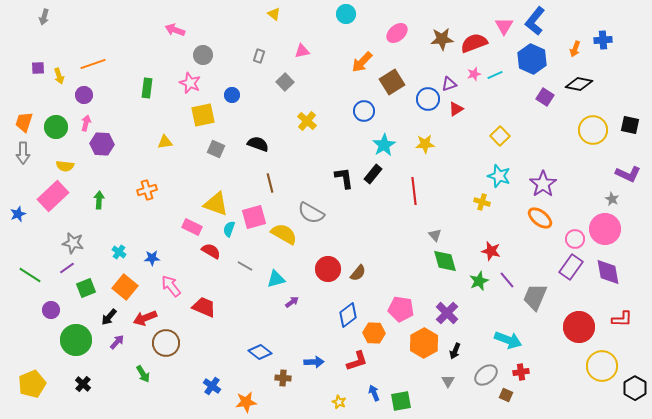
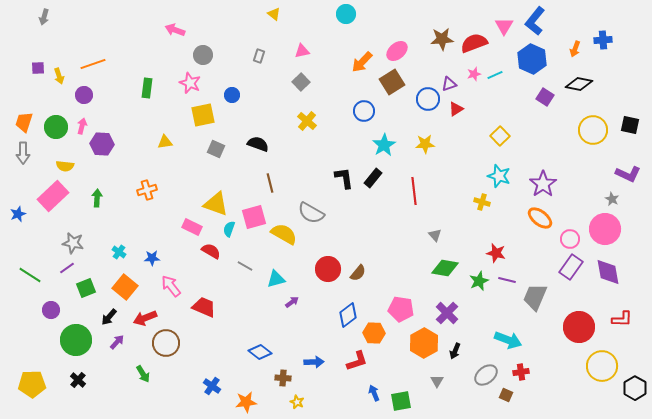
pink ellipse at (397, 33): moved 18 px down
gray square at (285, 82): moved 16 px right
pink arrow at (86, 123): moved 4 px left, 3 px down
black rectangle at (373, 174): moved 4 px down
green arrow at (99, 200): moved 2 px left, 2 px up
pink circle at (575, 239): moved 5 px left
red star at (491, 251): moved 5 px right, 2 px down
green diamond at (445, 261): moved 7 px down; rotated 64 degrees counterclockwise
purple line at (507, 280): rotated 36 degrees counterclockwise
gray triangle at (448, 381): moved 11 px left
yellow pentagon at (32, 384): rotated 20 degrees clockwise
black cross at (83, 384): moved 5 px left, 4 px up
yellow star at (339, 402): moved 42 px left
